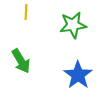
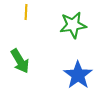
green arrow: moved 1 px left
